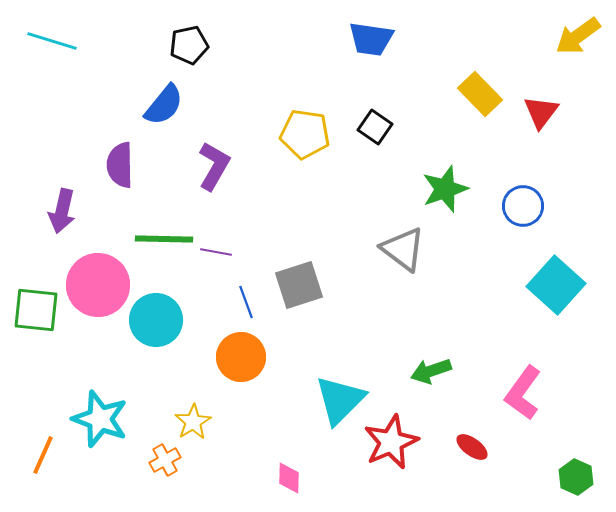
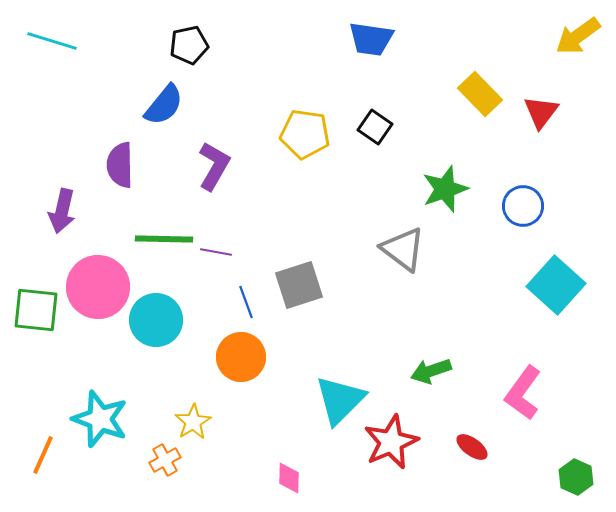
pink circle: moved 2 px down
